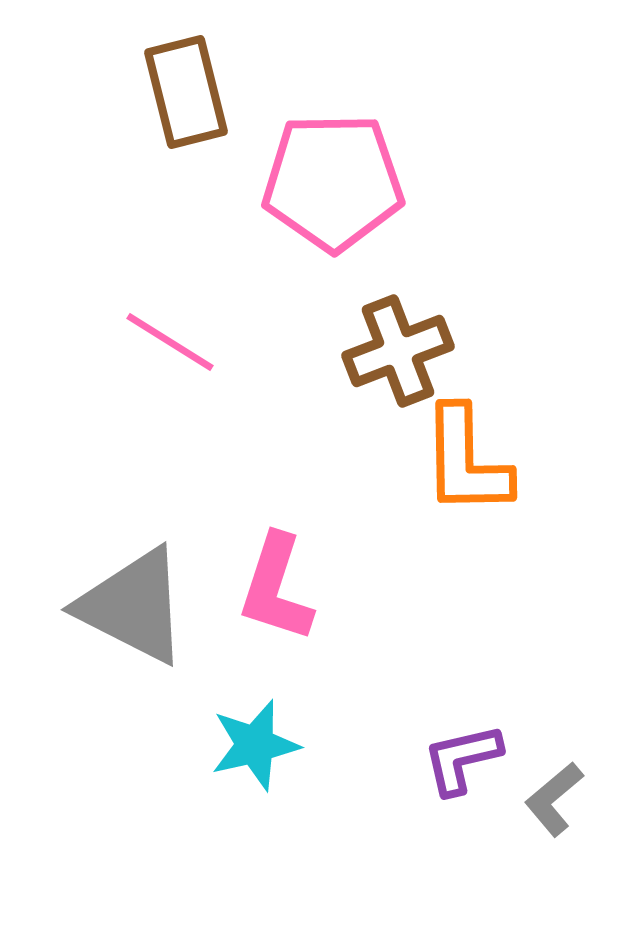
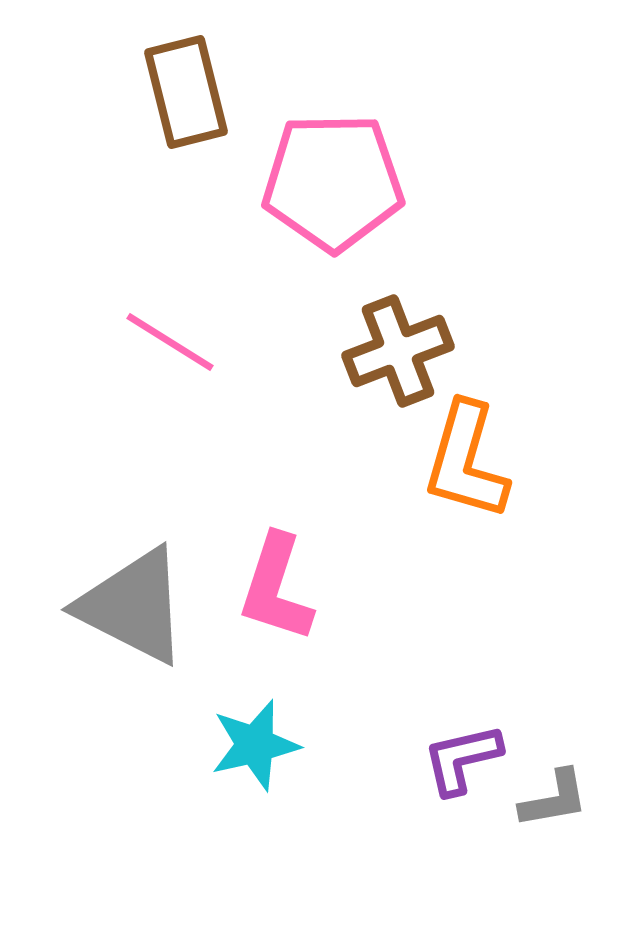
orange L-shape: rotated 17 degrees clockwise
gray L-shape: rotated 150 degrees counterclockwise
